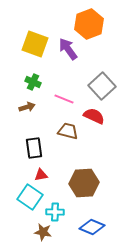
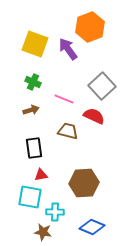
orange hexagon: moved 1 px right, 3 px down
brown arrow: moved 4 px right, 3 px down
cyan square: rotated 25 degrees counterclockwise
